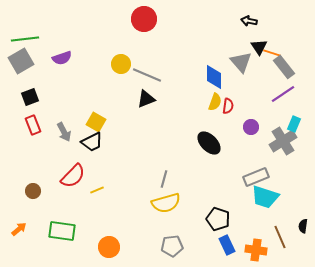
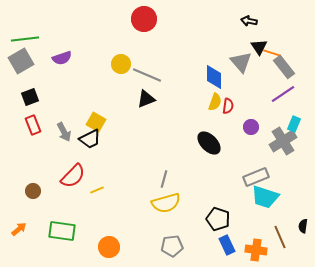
black trapezoid at (92, 142): moved 2 px left, 3 px up
